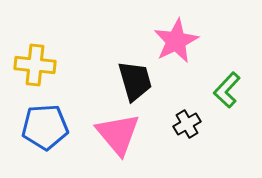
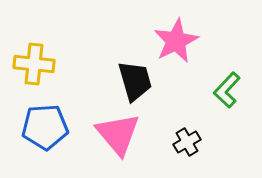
yellow cross: moved 1 px left, 1 px up
black cross: moved 18 px down
